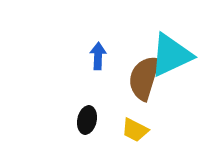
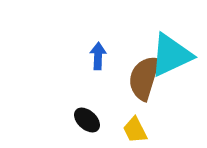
black ellipse: rotated 60 degrees counterclockwise
yellow trapezoid: rotated 36 degrees clockwise
